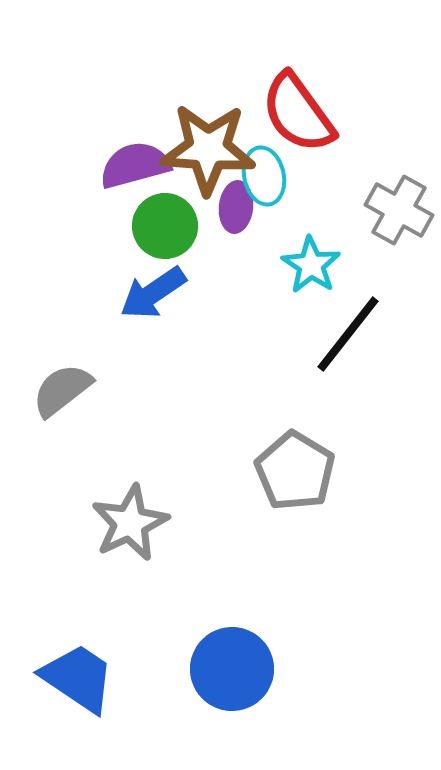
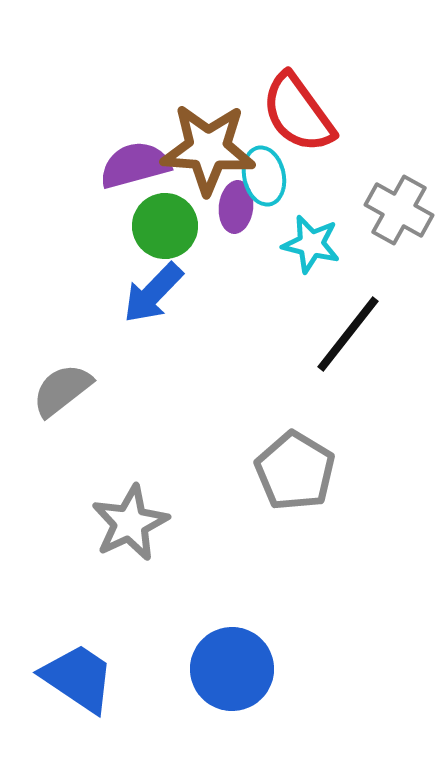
cyan star: moved 21 px up; rotated 20 degrees counterclockwise
blue arrow: rotated 12 degrees counterclockwise
